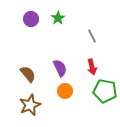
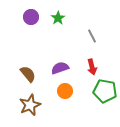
purple circle: moved 2 px up
purple semicircle: rotated 84 degrees counterclockwise
